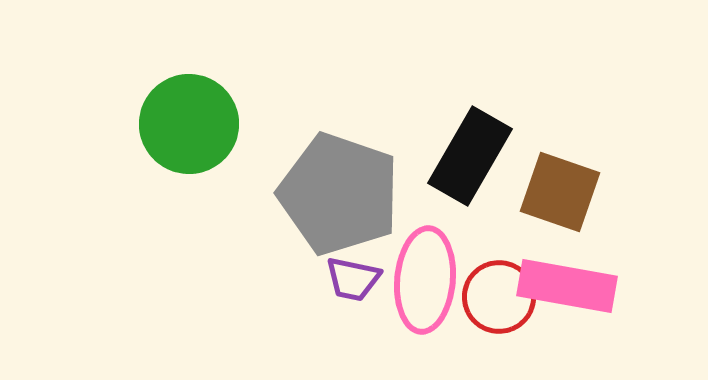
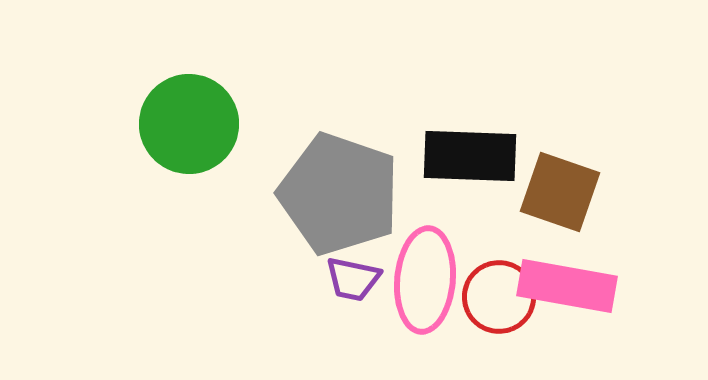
black rectangle: rotated 62 degrees clockwise
